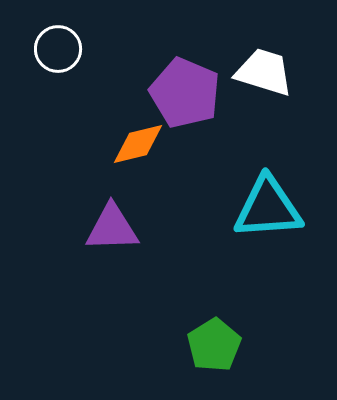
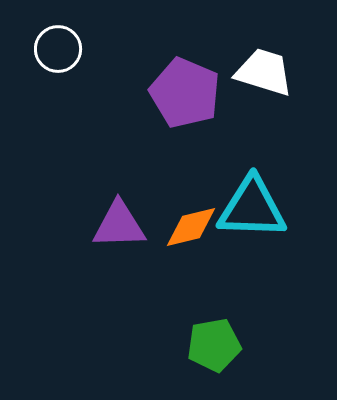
orange diamond: moved 53 px right, 83 px down
cyan triangle: moved 16 px left; rotated 6 degrees clockwise
purple triangle: moved 7 px right, 3 px up
green pentagon: rotated 22 degrees clockwise
